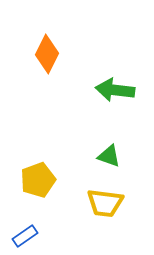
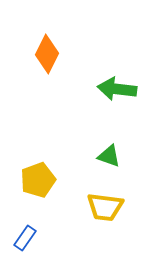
green arrow: moved 2 px right, 1 px up
yellow trapezoid: moved 4 px down
blue rectangle: moved 2 px down; rotated 20 degrees counterclockwise
